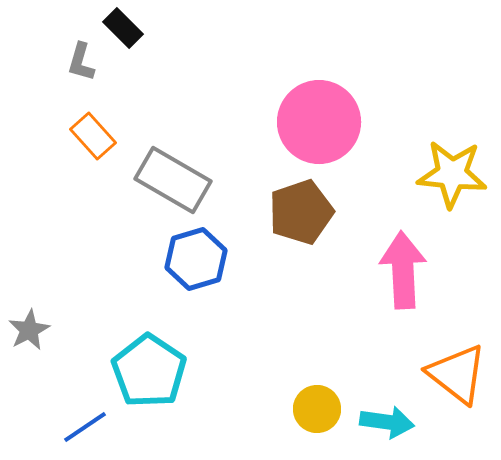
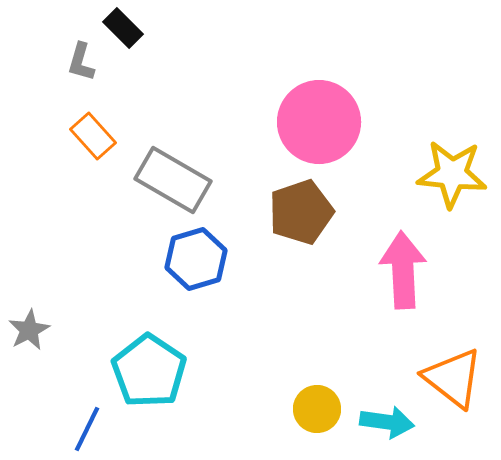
orange triangle: moved 4 px left, 4 px down
blue line: moved 2 px right, 2 px down; rotated 30 degrees counterclockwise
